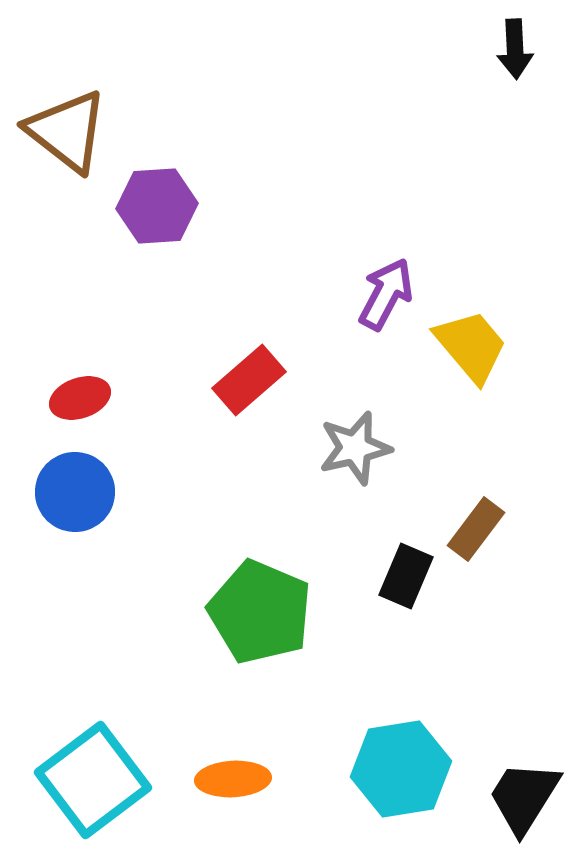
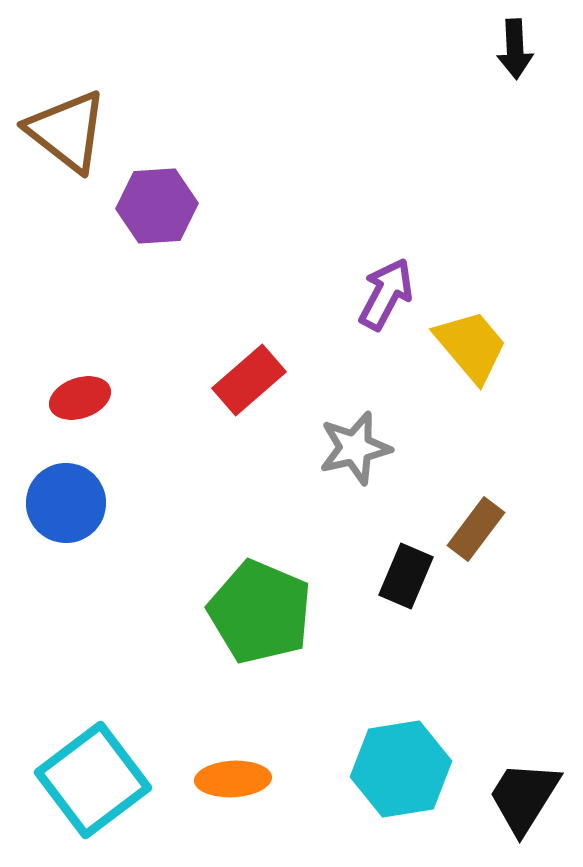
blue circle: moved 9 px left, 11 px down
